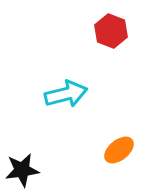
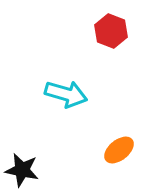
cyan arrow: rotated 30 degrees clockwise
black star: rotated 20 degrees clockwise
